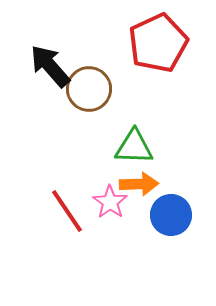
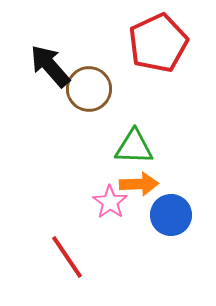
red line: moved 46 px down
